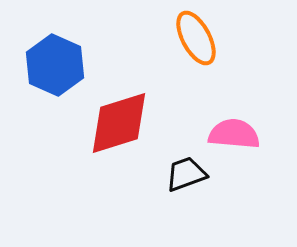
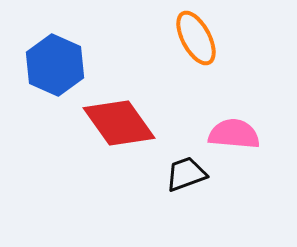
red diamond: rotated 72 degrees clockwise
